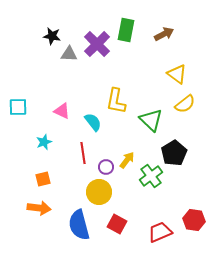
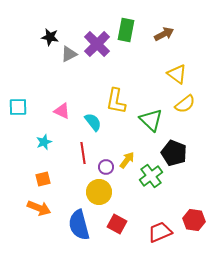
black star: moved 2 px left, 1 px down
gray triangle: rotated 30 degrees counterclockwise
black pentagon: rotated 20 degrees counterclockwise
orange arrow: rotated 15 degrees clockwise
